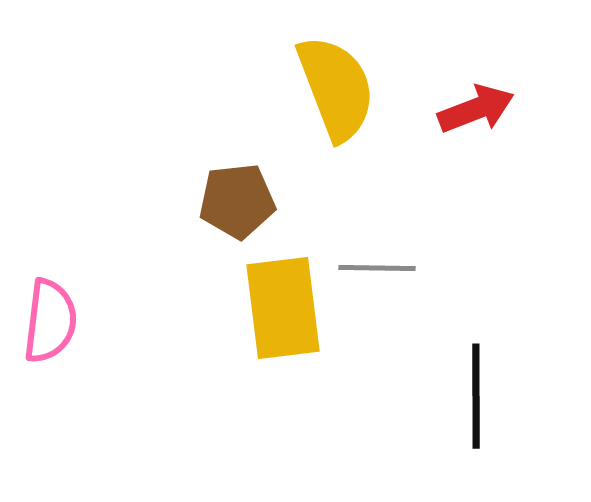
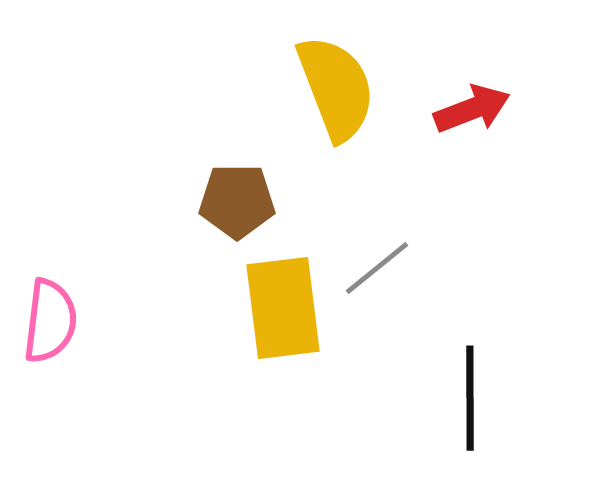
red arrow: moved 4 px left
brown pentagon: rotated 6 degrees clockwise
gray line: rotated 40 degrees counterclockwise
black line: moved 6 px left, 2 px down
